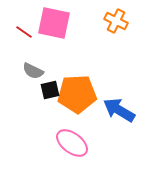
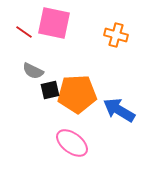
orange cross: moved 14 px down; rotated 10 degrees counterclockwise
